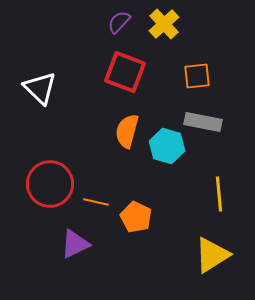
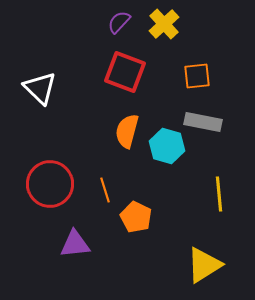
orange line: moved 9 px right, 12 px up; rotated 60 degrees clockwise
purple triangle: rotated 20 degrees clockwise
yellow triangle: moved 8 px left, 10 px down
